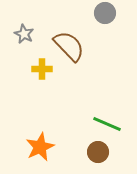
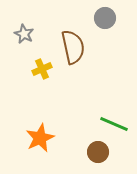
gray circle: moved 5 px down
brown semicircle: moved 4 px right, 1 px down; rotated 32 degrees clockwise
yellow cross: rotated 24 degrees counterclockwise
green line: moved 7 px right
orange star: moved 9 px up
